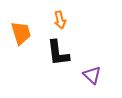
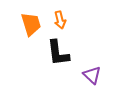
orange trapezoid: moved 10 px right, 9 px up
